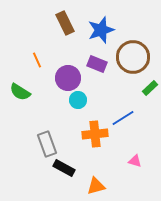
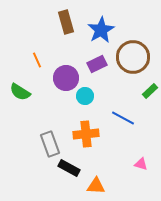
brown rectangle: moved 1 px right, 1 px up; rotated 10 degrees clockwise
blue star: rotated 12 degrees counterclockwise
purple rectangle: rotated 48 degrees counterclockwise
purple circle: moved 2 px left
green rectangle: moved 3 px down
cyan circle: moved 7 px right, 4 px up
blue line: rotated 60 degrees clockwise
orange cross: moved 9 px left
gray rectangle: moved 3 px right
pink triangle: moved 6 px right, 3 px down
black rectangle: moved 5 px right
orange triangle: rotated 18 degrees clockwise
